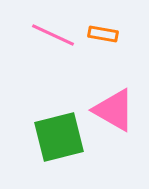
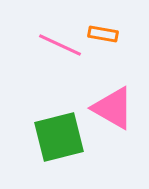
pink line: moved 7 px right, 10 px down
pink triangle: moved 1 px left, 2 px up
